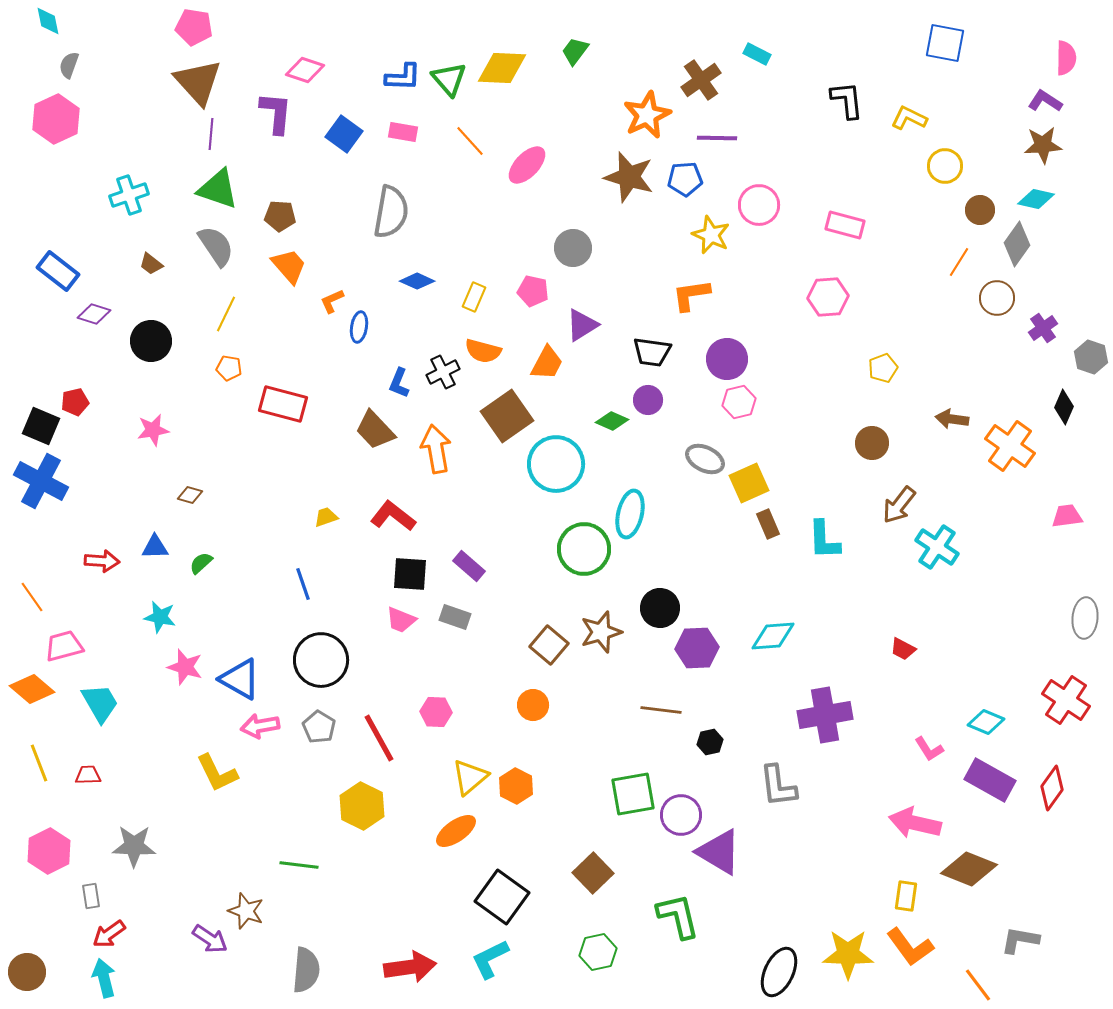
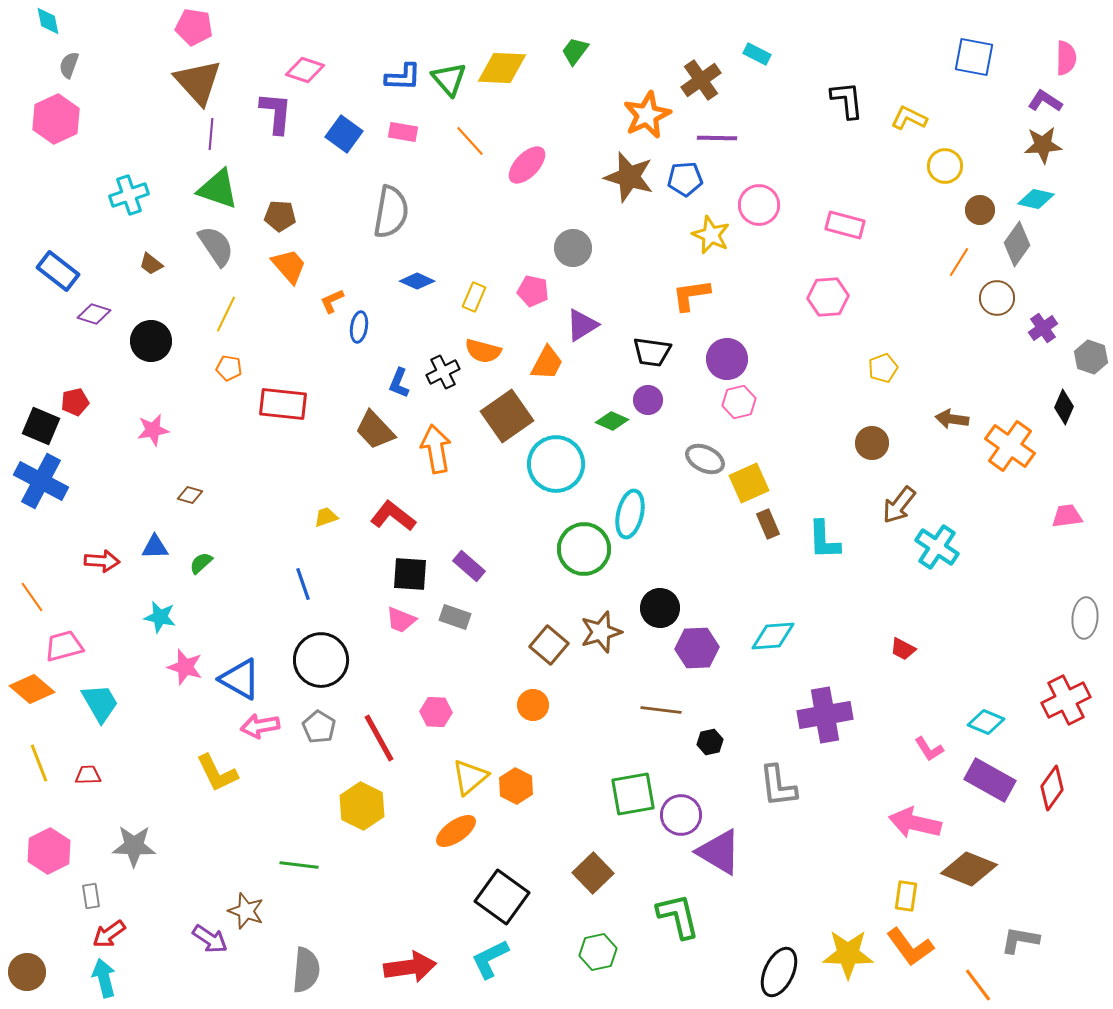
blue square at (945, 43): moved 29 px right, 14 px down
red rectangle at (283, 404): rotated 9 degrees counterclockwise
red cross at (1066, 700): rotated 30 degrees clockwise
